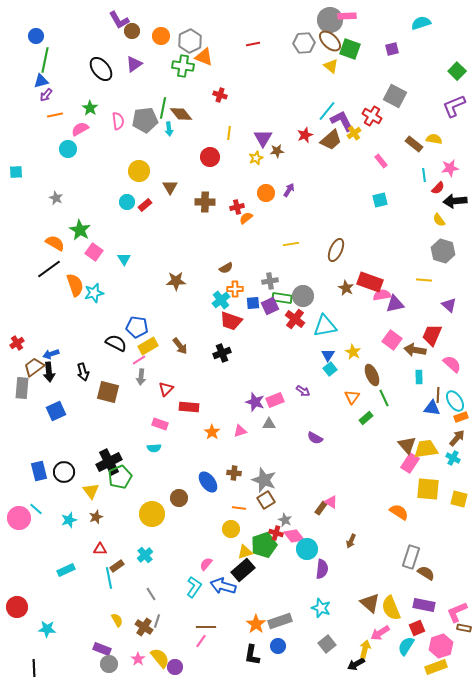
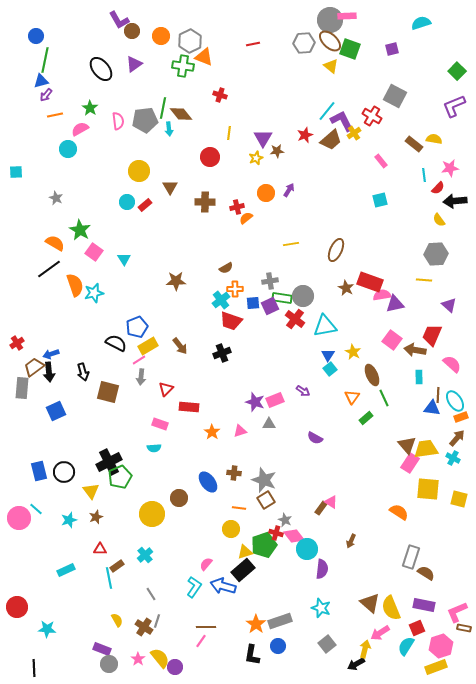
gray hexagon at (443, 251): moved 7 px left, 3 px down; rotated 20 degrees counterclockwise
blue pentagon at (137, 327): rotated 30 degrees counterclockwise
